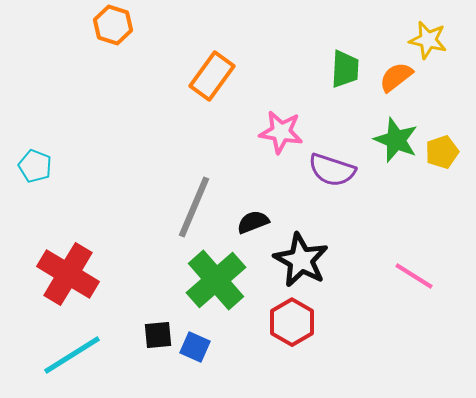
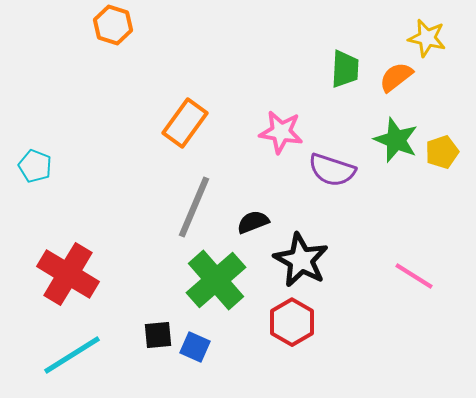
yellow star: moved 1 px left, 2 px up
orange rectangle: moved 27 px left, 47 px down
